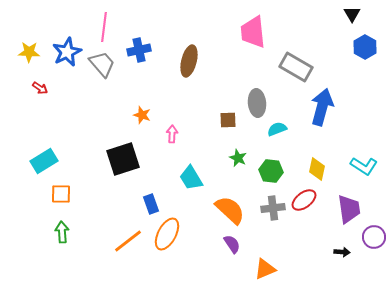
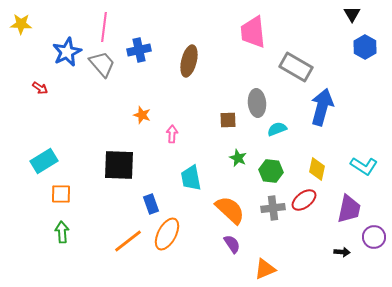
yellow star: moved 8 px left, 28 px up
black square: moved 4 px left, 6 px down; rotated 20 degrees clockwise
cyan trapezoid: rotated 20 degrees clockwise
purple trapezoid: rotated 20 degrees clockwise
